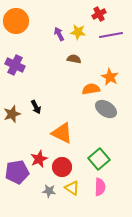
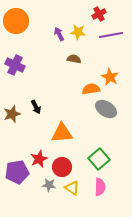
orange triangle: rotated 30 degrees counterclockwise
gray star: moved 6 px up
